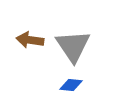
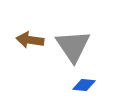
blue diamond: moved 13 px right
